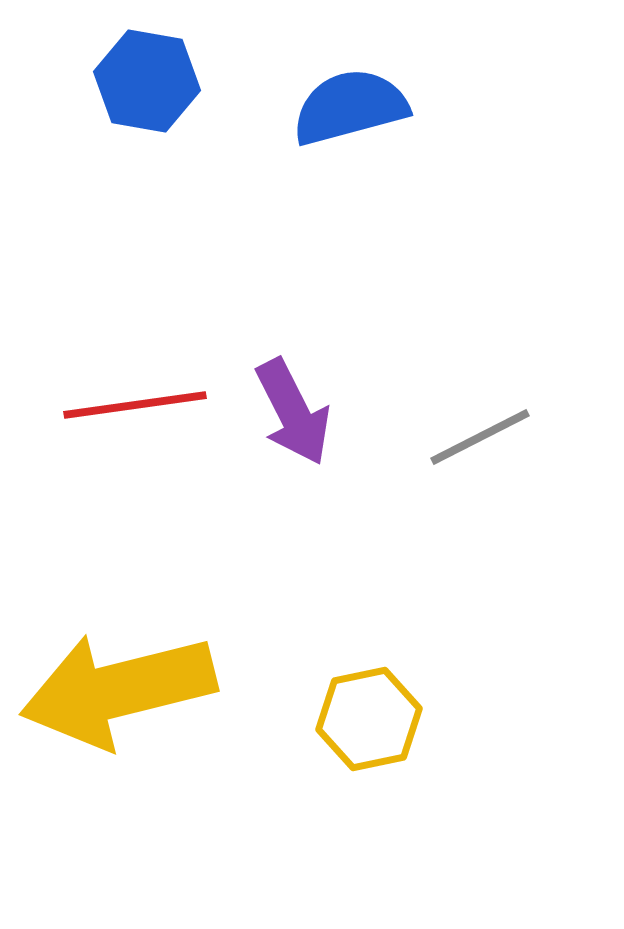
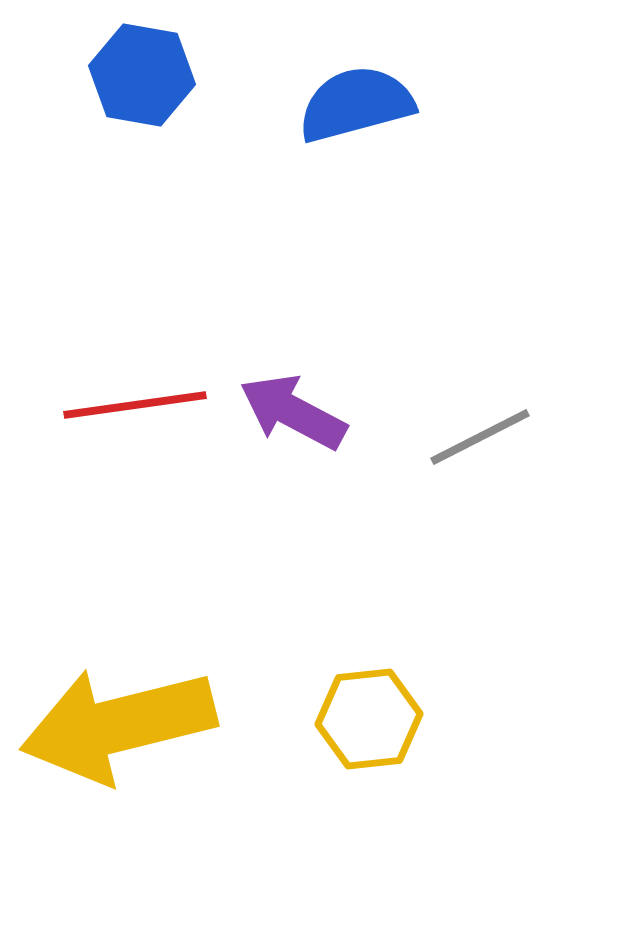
blue hexagon: moved 5 px left, 6 px up
blue semicircle: moved 6 px right, 3 px up
purple arrow: rotated 145 degrees clockwise
yellow arrow: moved 35 px down
yellow hexagon: rotated 6 degrees clockwise
